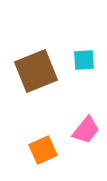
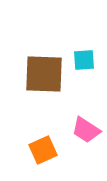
brown square: moved 8 px right, 3 px down; rotated 24 degrees clockwise
pink trapezoid: rotated 84 degrees clockwise
